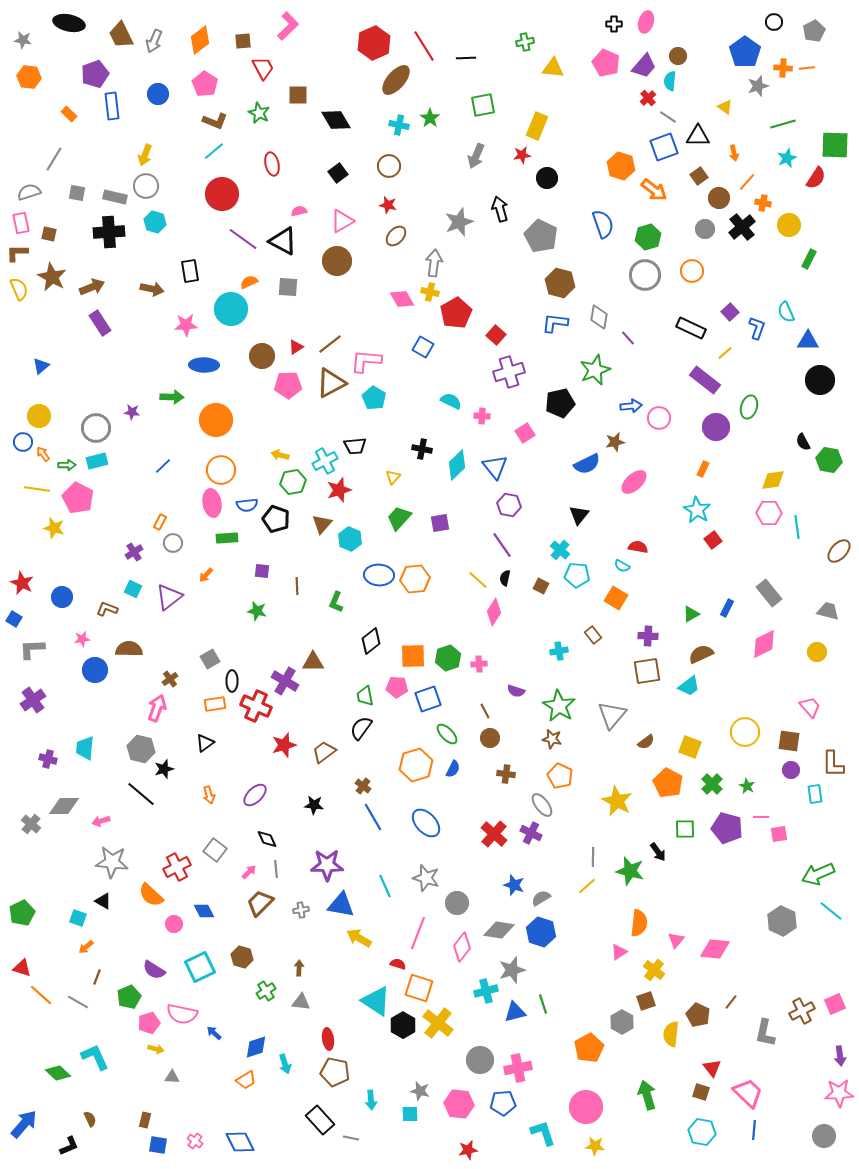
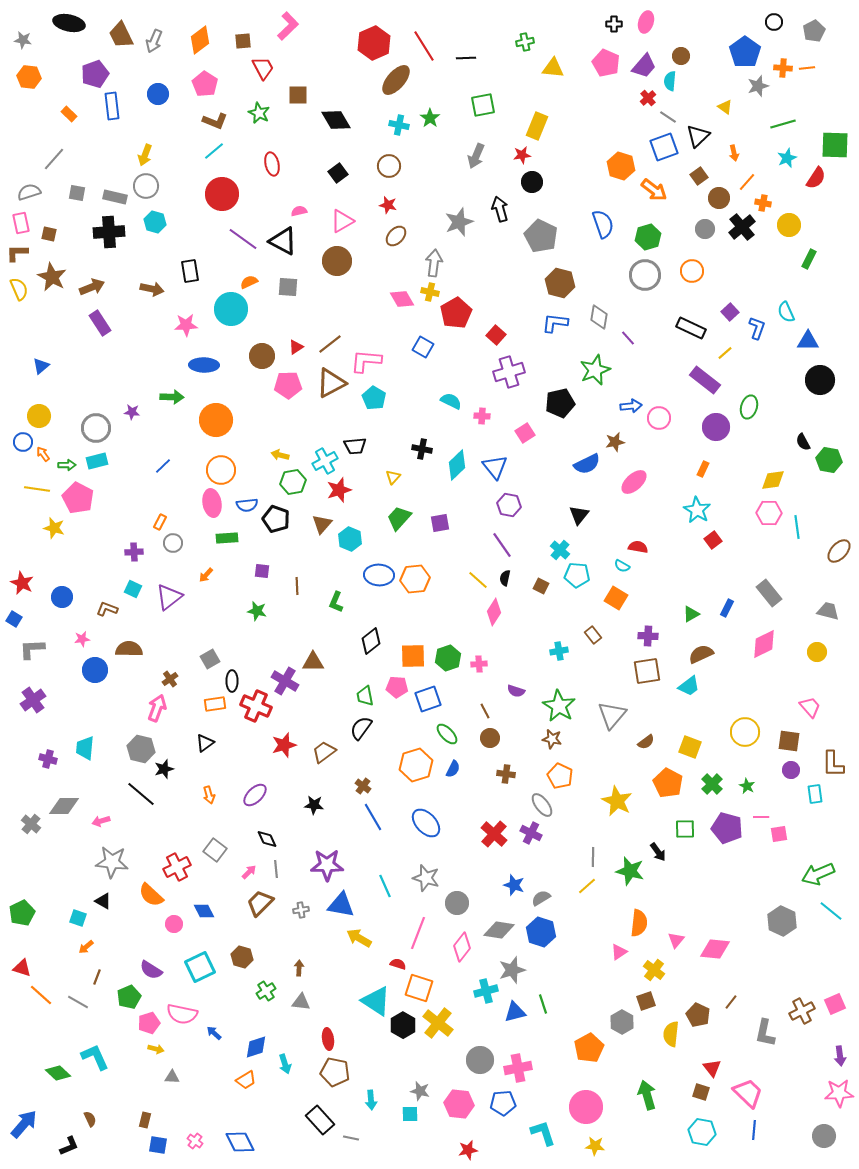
brown circle at (678, 56): moved 3 px right
black triangle at (698, 136): rotated 45 degrees counterclockwise
gray line at (54, 159): rotated 10 degrees clockwise
black circle at (547, 178): moved 15 px left, 4 px down
purple cross at (134, 552): rotated 30 degrees clockwise
purple semicircle at (154, 970): moved 3 px left
